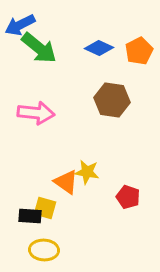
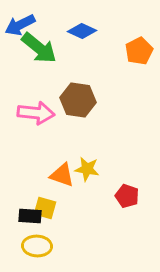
blue diamond: moved 17 px left, 17 px up
brown hexagon: moved 34 px left
yellow star: moved 3 px up
orange triangle: moved 4 px left, 7 px up; rotated 16 degrees counterclockwise
red pentagon: moved 1 px left, 1 px up
yellow ellipse: moved 7 px left, 4 px up
